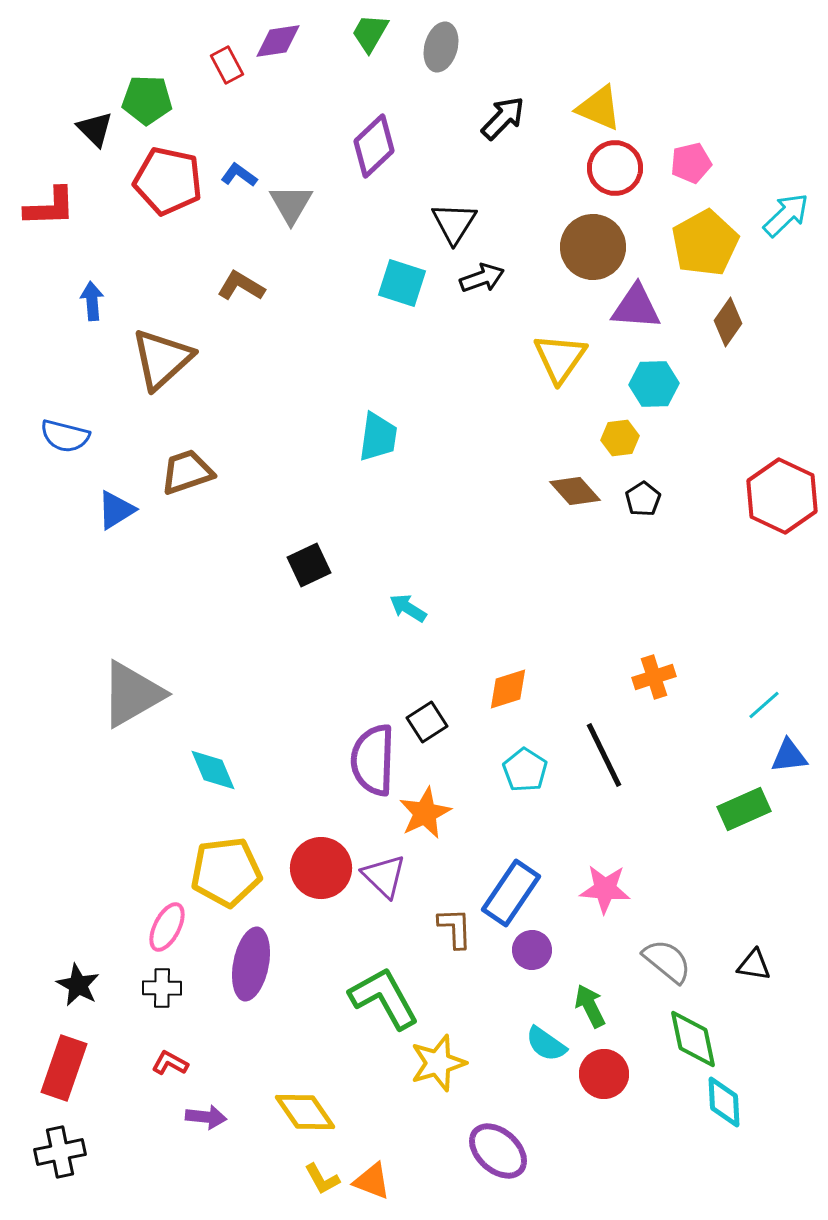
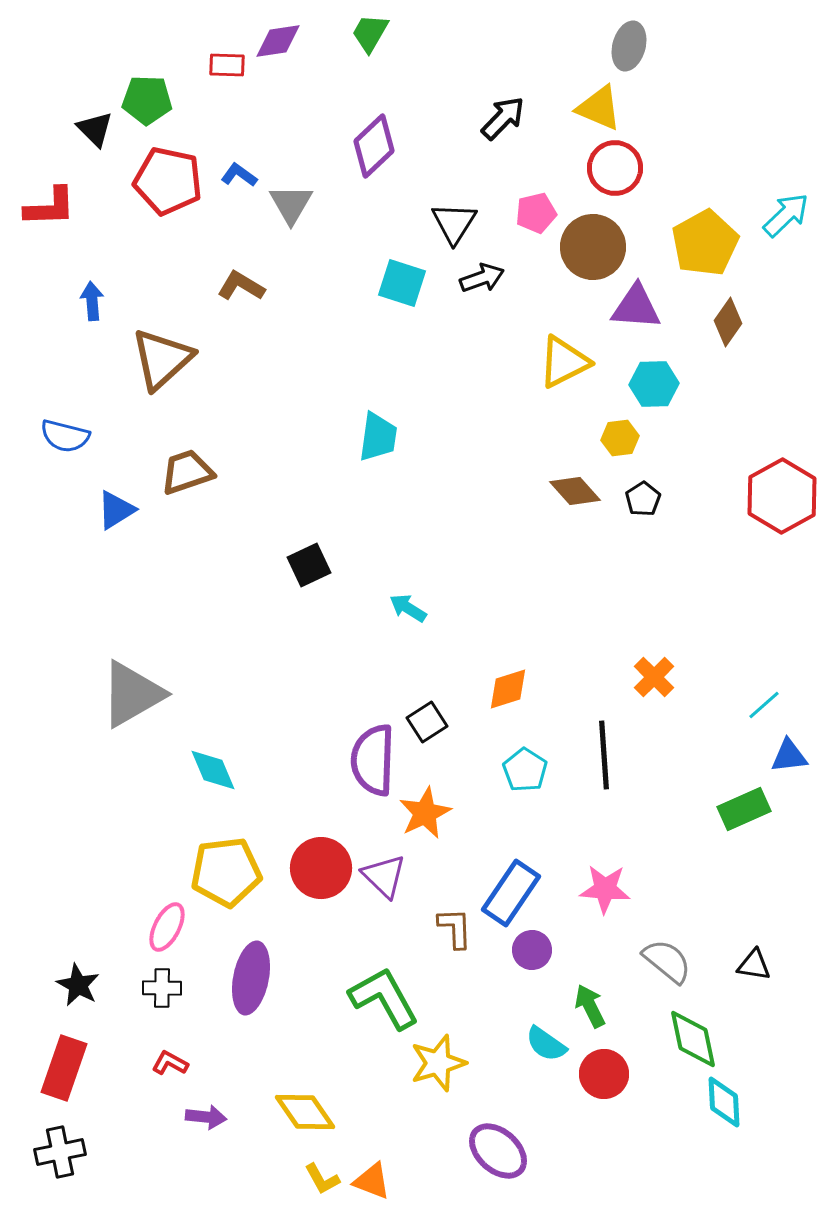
gray ellipse at (441, 47): moved 188 px right, 1 px up
red rectangle at (227, 65): rotated 60 degrees counterclockwise
pink pentagon at (691, 163): moved 155 px left, 50 px down
yellow triangle at (560, 358): moved 4 px right, 4 px down; rotated 28 degrees clockwise
red hexagon at (782, 496): rotated 6 degrees clockwise
orange cross at (654, 677): rotated 27 degrees counterclockwise
black line at (604, 755): rotated 22 degrees clockwise
purple ellipse at (251, 964): moved 14 px down
